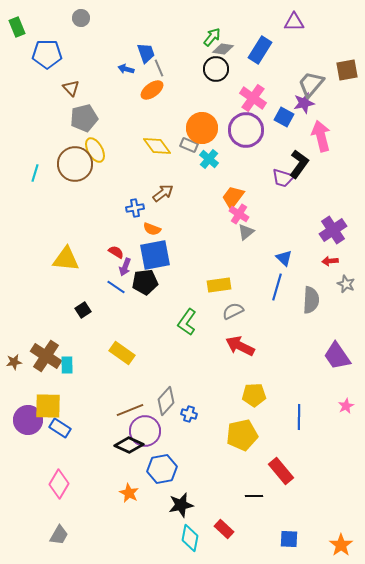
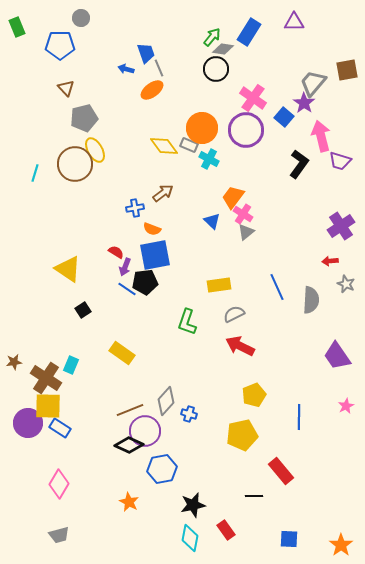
blue rectangle at (260, 50): moved 11 px left, 18 px up
blue pentagon at (47, 54): moved 13 px right, 9 px up
gray trapezoid at (311, 84): moved 2 px right, 1 px up
brown triangle at (71, 88): moved 5 px left
purple star at (304, 103): rotated 25 degrees counterclockwise
blue square at (284, 117): rotated 12 degrees clockwise
yellow diamond at (157, 146): moved 7 px right
cyan cross at (209, 159): rotated 12 degrees counterclockwise
purple trapezoid at (283, 178): moved 57 px right, 17 px up
pink cross at (239, 214): moved 4 px right
purple cross at (333, 230): moved 8 px right, 4 px up
blue triangle at (284, 258): moved 72 px left, 37 px up
yellow triangle at (66, 259): moved 2 px right, 10 px down; rotated 28 degrees clockwise
blue line at (116, 287): moved 11 px right, 2 px down
blue line at (277, 287): rotated 40 degrees counterclockwise
gray semicircle at (233, 311): moved 1 px right, 3 px down
green L-shape at (187, 322): rotated 16 degrees counterclockwise
brown cross at (46, 356): moved 22 px down
cyan rectangle at (67, 365): moved 4 px right; rotated 24 degrees clockwise
yellow pentagon at (254, 395): rotated 20 degrees counterclockwise
purple circle at (28, 420): moved 3 px down
orange star at (129, 493): moved 9 px down
black star at (181, 505): moved 12 px right
red rectangle at (224, 529): moved 2 px right, 1 px down; rotated 12 degrees clockwise
gray trapezoid at (59, 535): rotated 45 degrees clockwise
